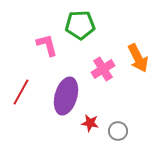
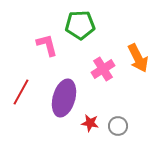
purple ellipse: moved 2 px left, 2 px down
gray circle: moved 5 px up
